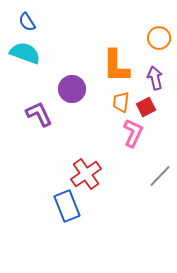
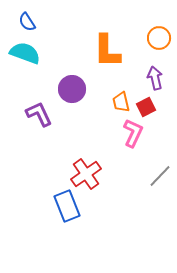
orange L-shape: moved 9 px left, 15 px up
orange trapezoid: rotated 20 degrees counterclockwise
